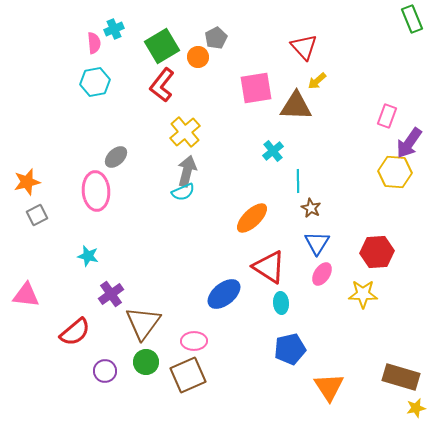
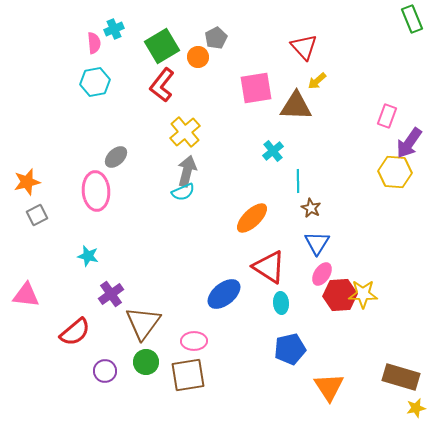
red hexagon at (377, 252): moved 37 px left, 43 px down
brown square at (188, 375): rotated 15 degrees clockwise
